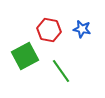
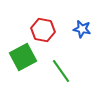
red hexagon: moved 6 px left
green square: moved 2 px left, 1 px down
